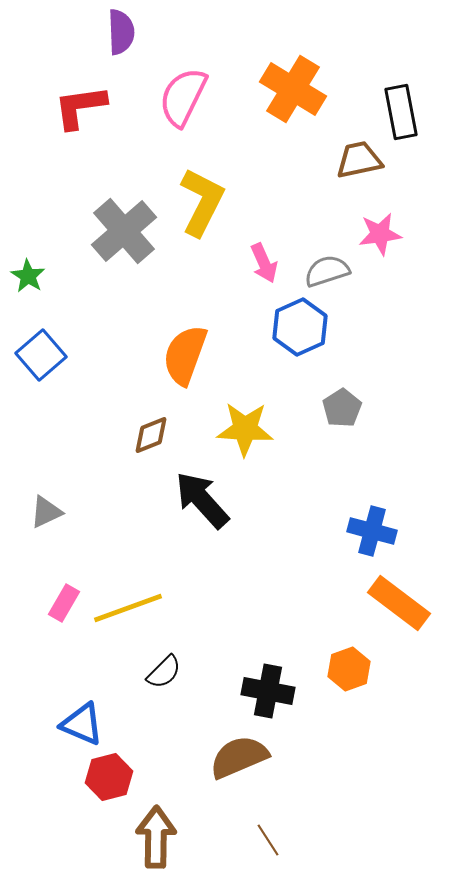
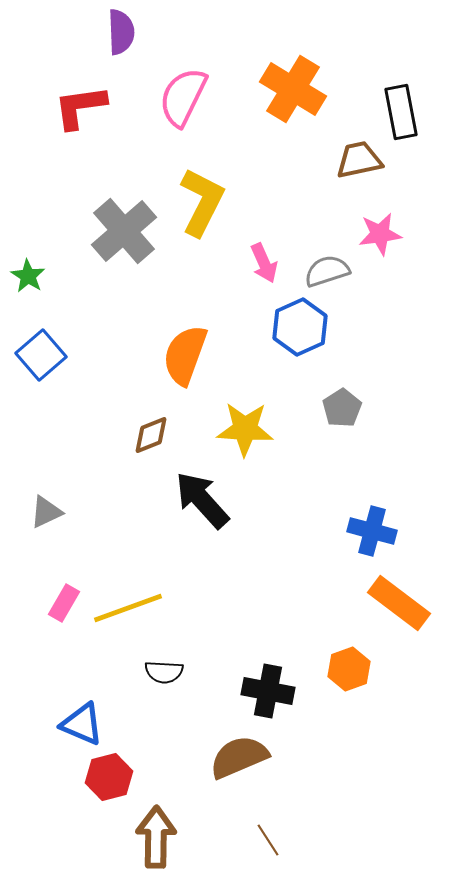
black semicircle: rotated 48 degrees clockwise
